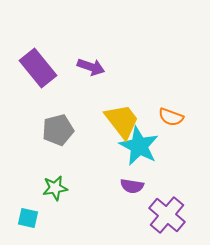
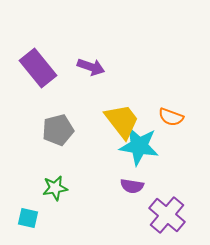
cyan star: rotated 18 degrees counterclockwise
